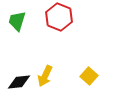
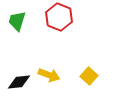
yellow arrow: moved 4 px right, 1 px up; rotated 95 degrees counterclockwise
